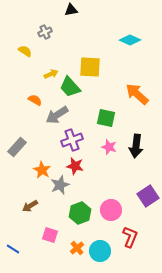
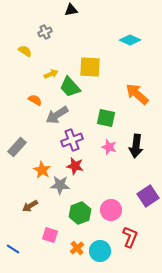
gray star: rotated 24 degrees clockwise
